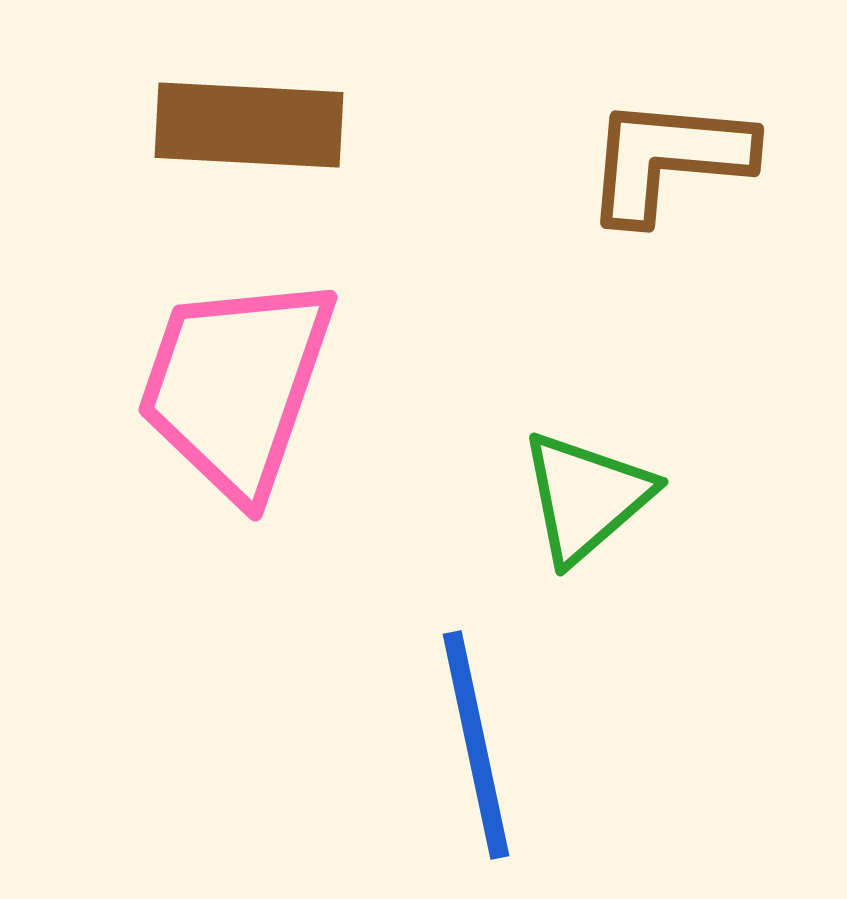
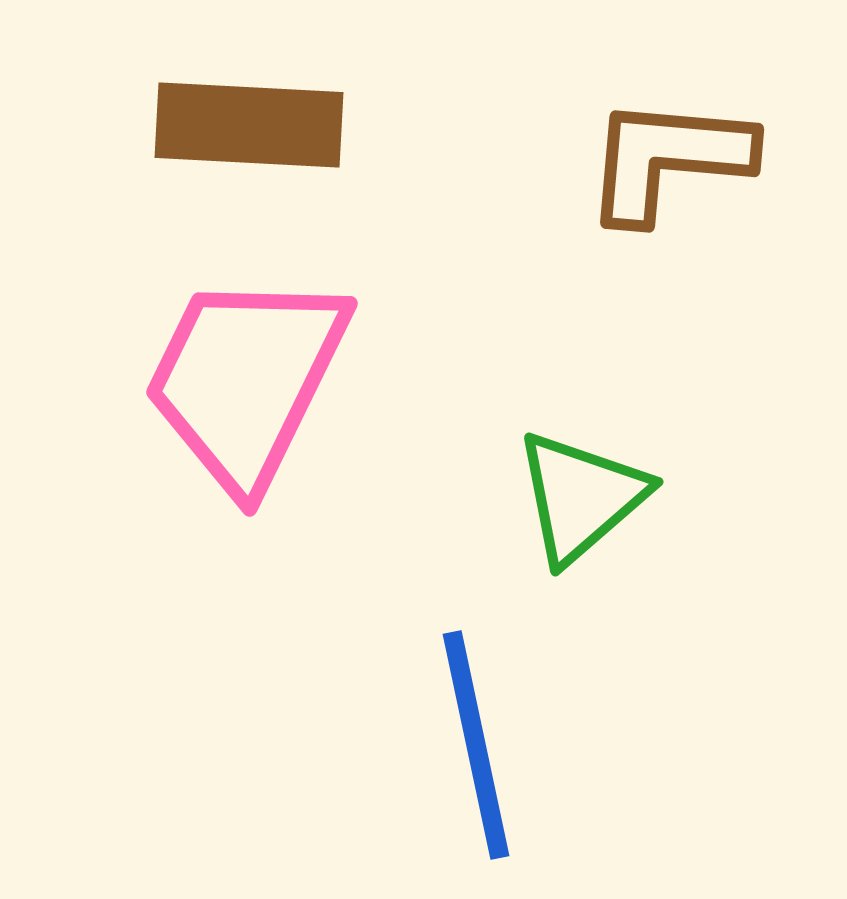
pink trapezoid: moved 10 px right, 6 px up; rotated 7 degrees clockwise
green triangle: moved 5 px left
